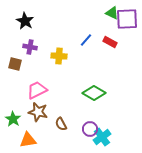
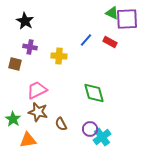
green diamond: rotated 45 degrees clockwise
